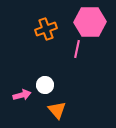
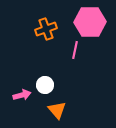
pink line: moved 2 px left, 1 px down
